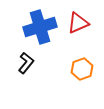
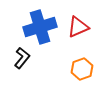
red triangle: moved 4 px down
black L-shape: moved 4 px left, 5 px up
